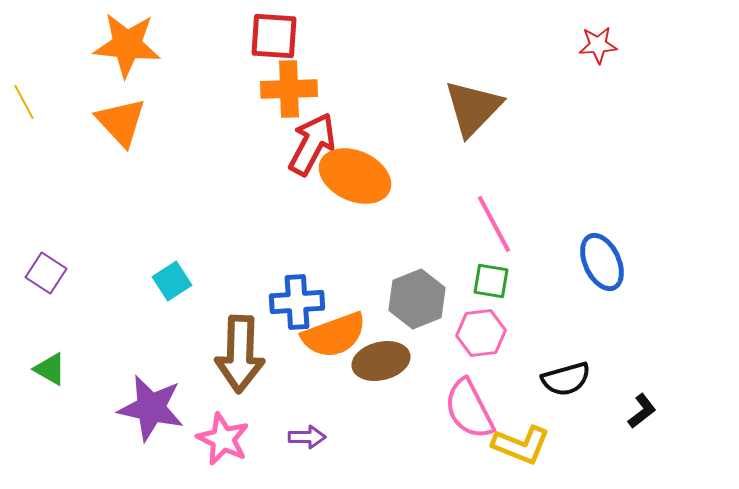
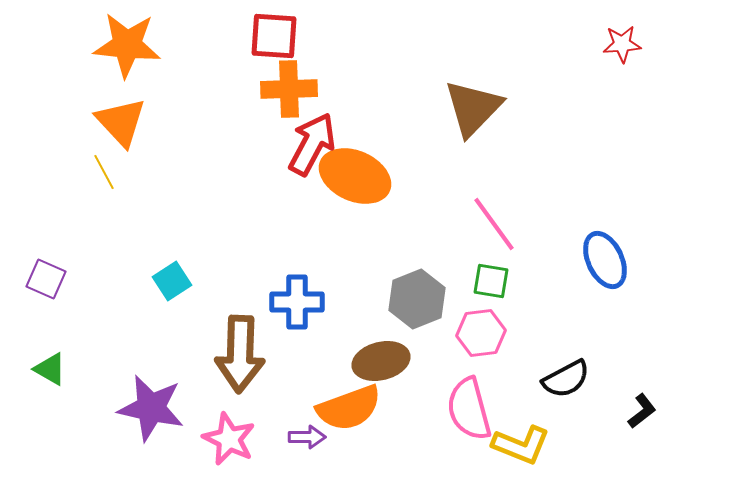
red star: moved 24 px right, 1 px up
yellow line: moved 80 px right, 70 px down
pink line: rotated 8 degrees counterclockwise
blue ellipse: moved 3 px right, 2 px up
purple square: moved 6 px down; rotated 9 degrees counterclockwise
blue cross: rotated 4 degrees clockwise
orange semicircle: moved 15 px right, 73 px down
black semicircle: rotated 12 degrees counterclockwise
pink semicircle: rotated 12 degrees clockwise
pink star: moved 6 px right
